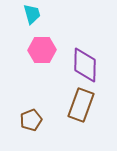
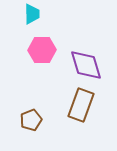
cyan trapezoid: rotated 15 degrees clockwise
purple diamond: moved 1 px right; rotated 18 degrees counterclockwise
